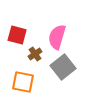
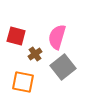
red square: moved 1 px left, 1 px down
